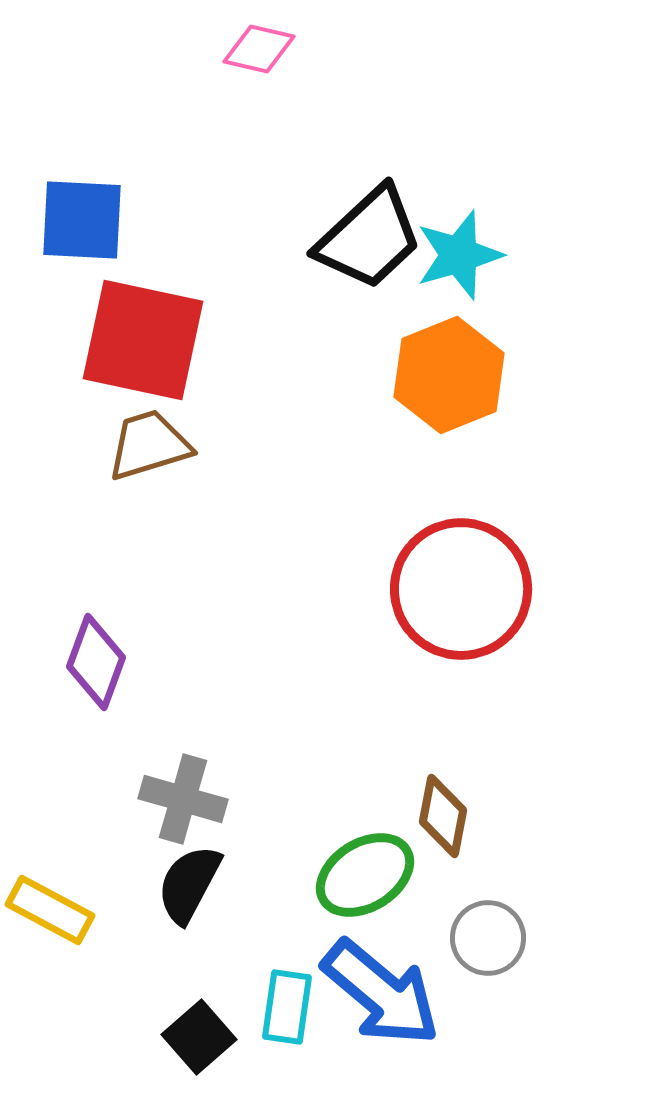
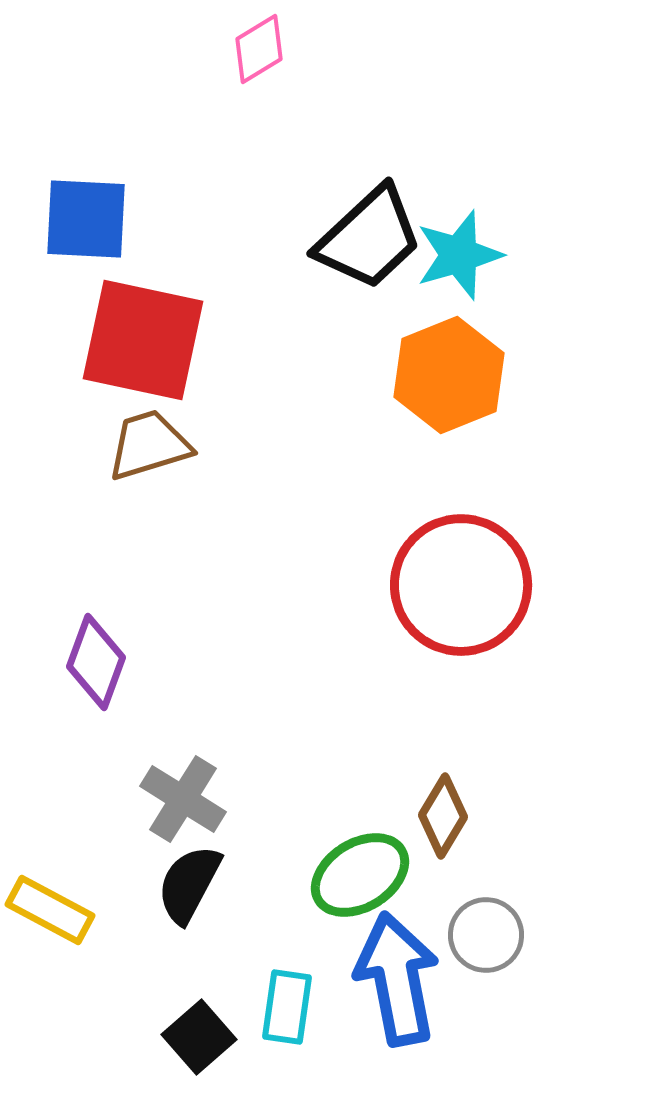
pink diamond: rotated 44 degrees counterclockwise
blue square: moved 4 px right, 1 px up
red circle: moved 4 px up
gray cross: rotated 16 degrees clockwise
brown diamond: rotated 20 degrees clockwise
green ellipse: moved 5 px left
gray circle: moved 2 px left, 3 px up
blue arrow: moved 16 px right, 14 px up; rotated 141 degrees counterclockwise
